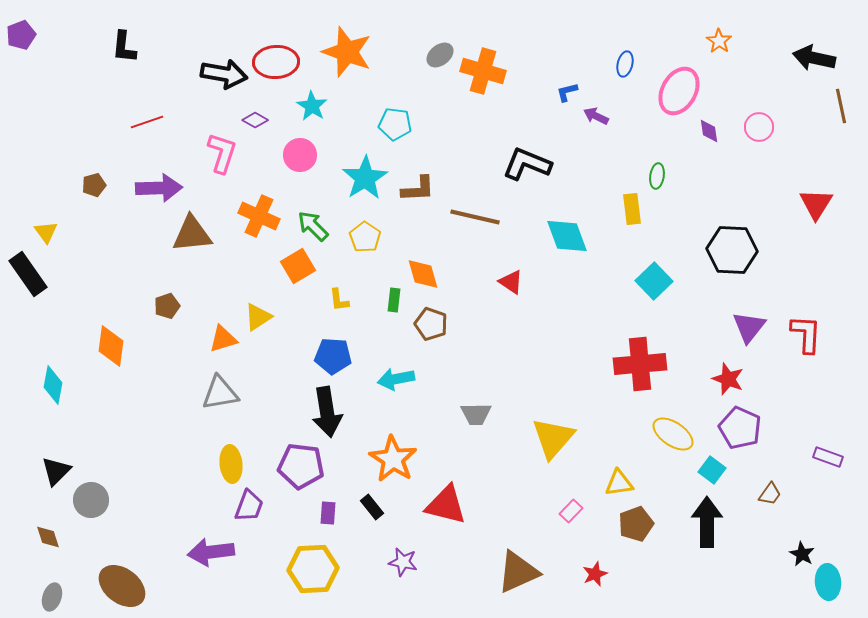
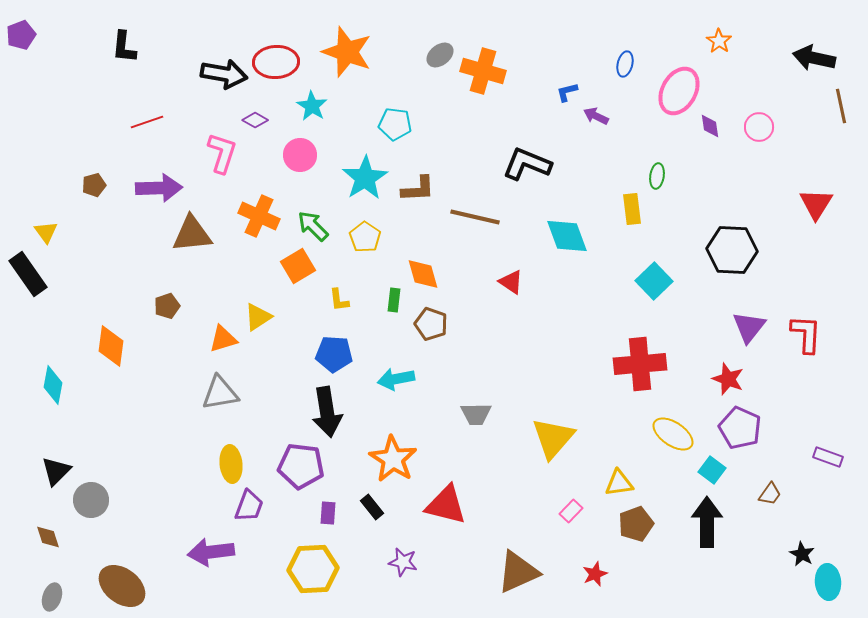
purple diamond at (709, 131): moved 1 px right, 5 px up
blue pentagon at (333, 356): moved 1 px right, 2 px up
